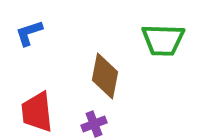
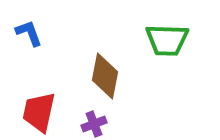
blue L-shape: rotated 88 degrees clockwise
green trapezoid: moved 4 px right
red trapezoid: moved 2 px right; rotated 18 degrees clockwise
